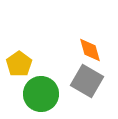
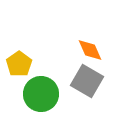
orange diamond: rotated 8 degrees counterclockwise
